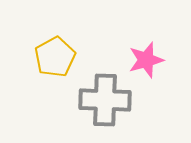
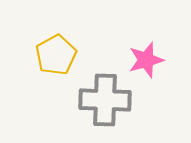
yellow pentagon: moved 1 px right, 2 px up
